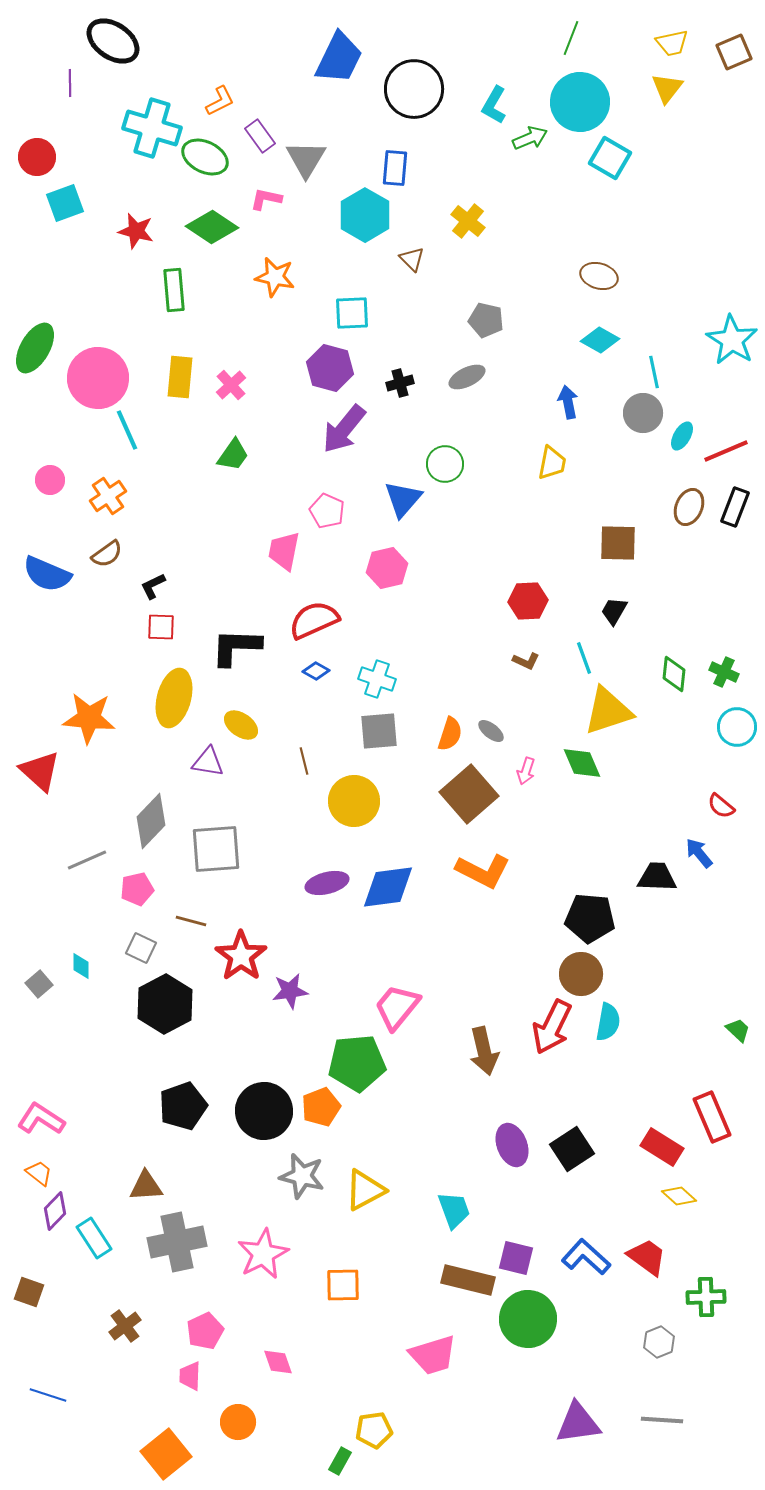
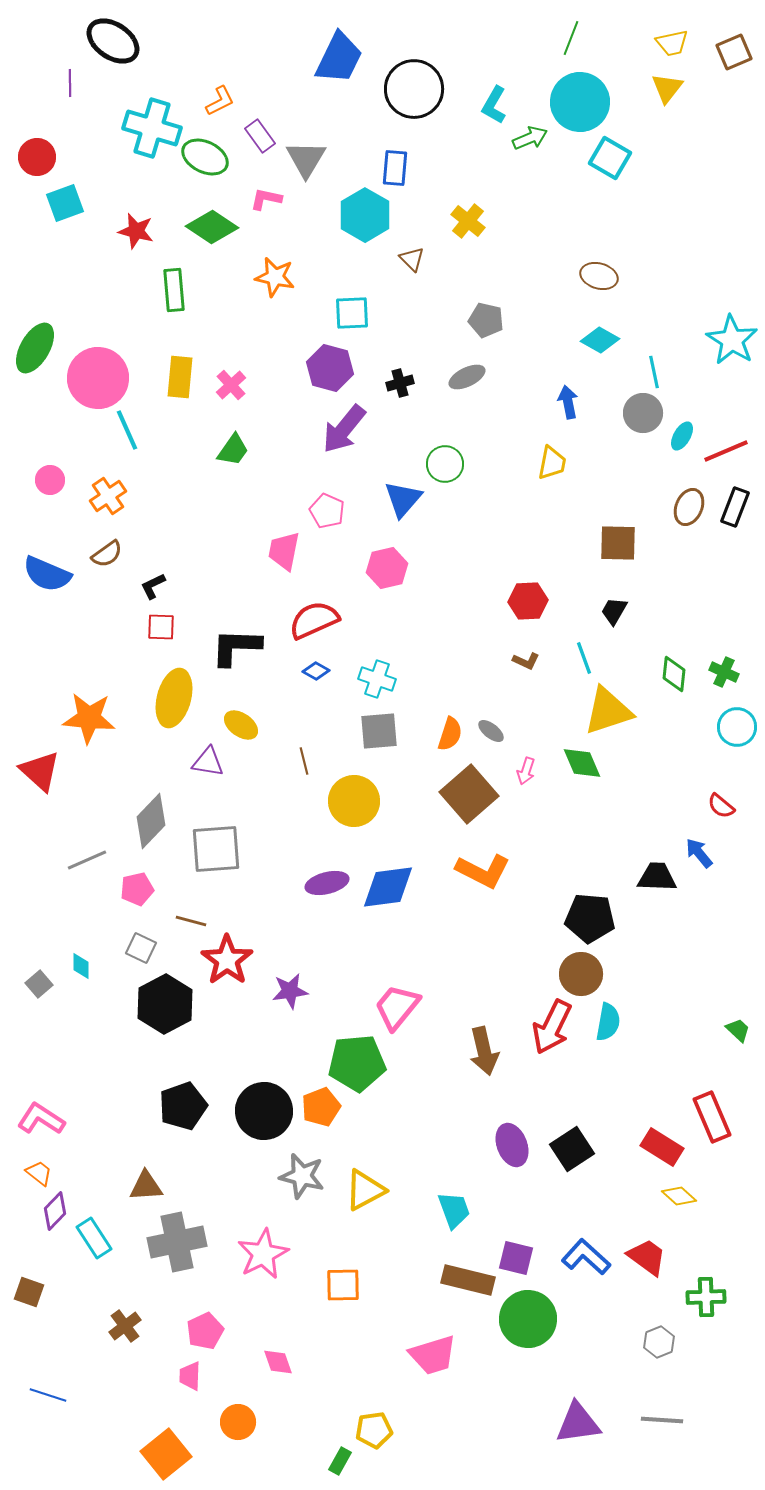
green trapezoid at (233, 455): moved 5 px up
red star at (241, 956): moved 14 px left, 4 px down
